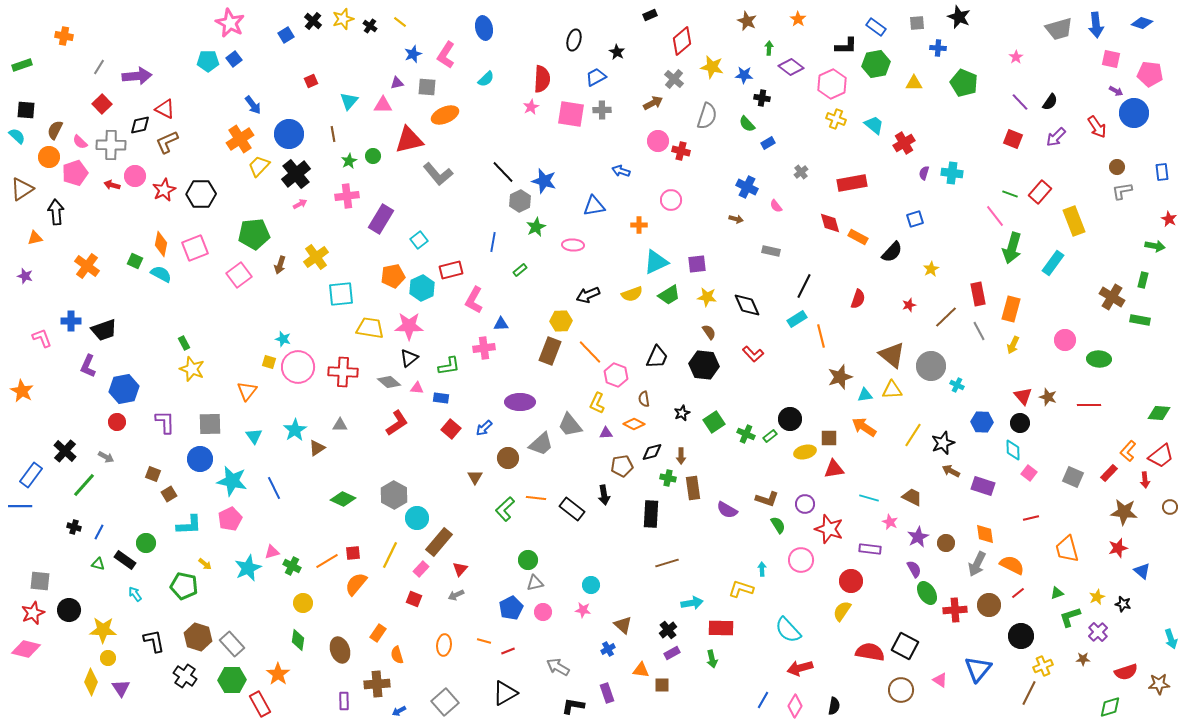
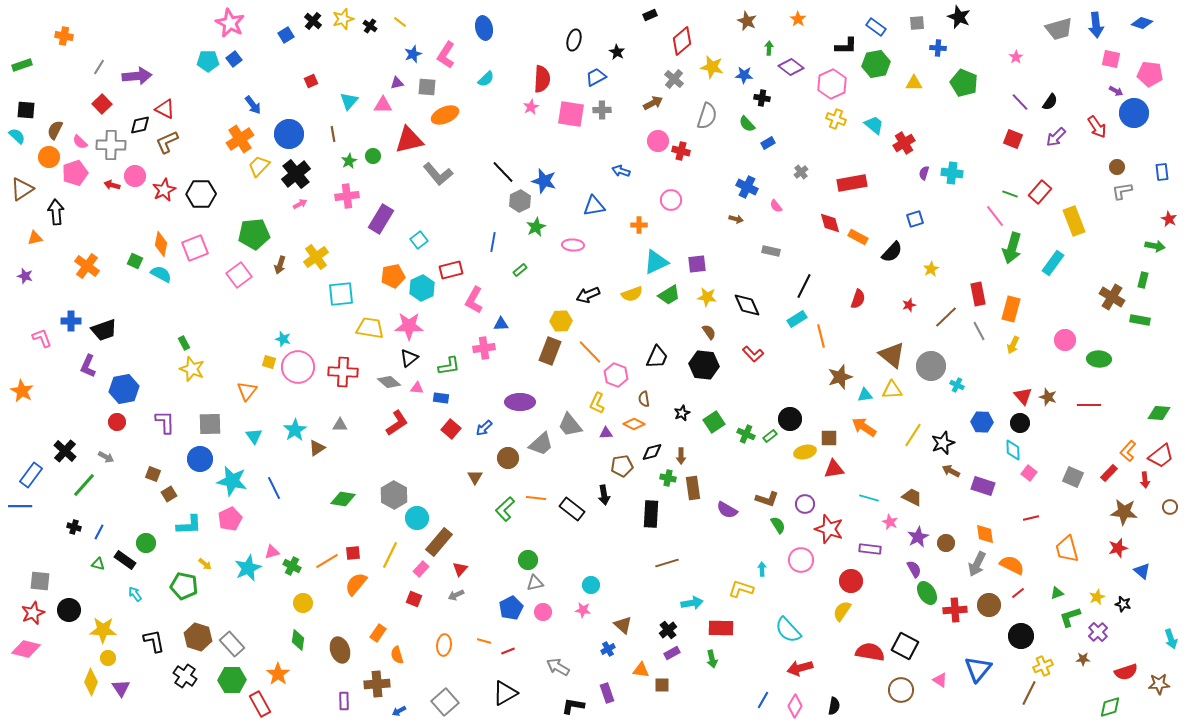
green diamond at (343, 499): rotated 15 degrees counterclockwise
